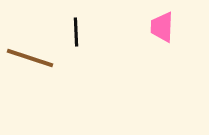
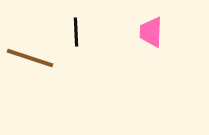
pink trapezoid: moved 11 px left, 5 px down
